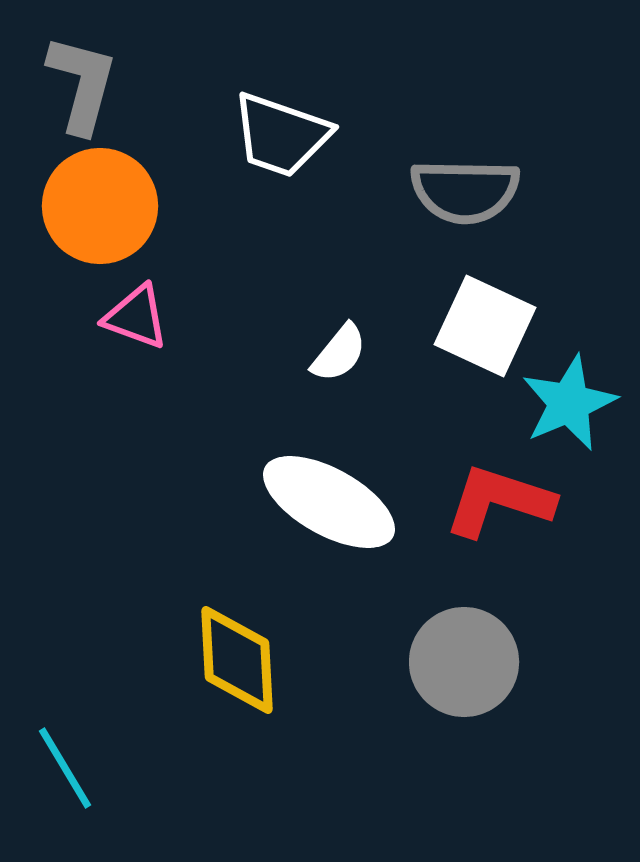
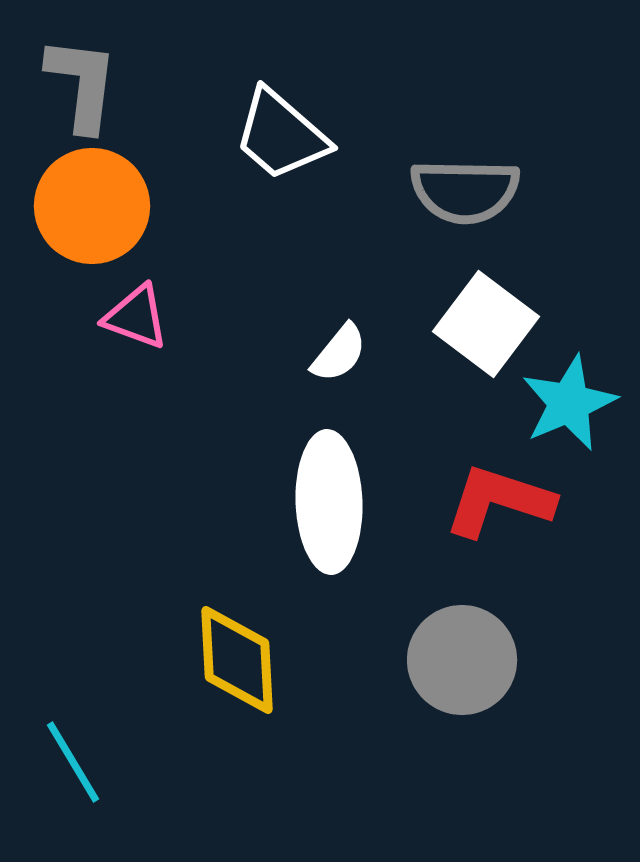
gray L-shape: rotated 8 degrees counterclockwise
white trapezoid: rotated 22 degrees clockwise
orange circle: moved 8 px left
white square: moved 1 px right, 2 px up; rotated 12 degrees clockwise
white ellipse: rotated 59 degrees clockwise
gray circle: moved 2 px left, 2 px up
cyan line: moved 8 px right, 6 px up
